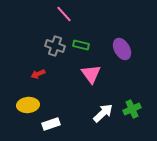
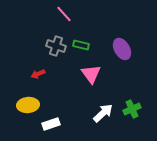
gray cross: moved 1 px right
